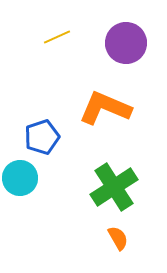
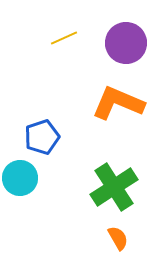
yellow line: moved 7 px right, 1 px down
orange L-shape: moved 13 px right, 5 px up
